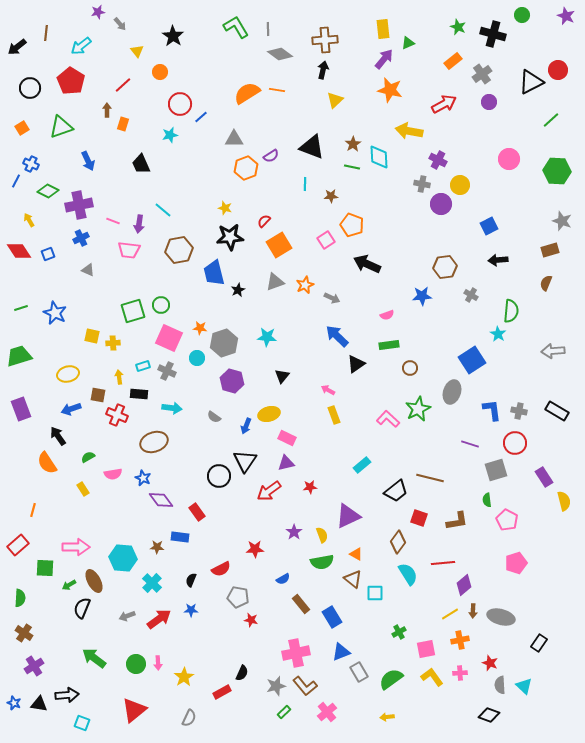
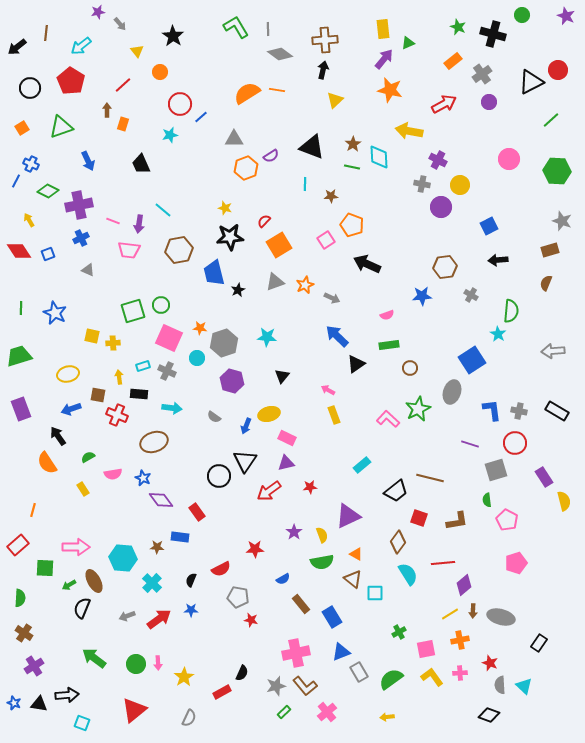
purple circle at (441, 204): moved 3 px down
green line at (21, 308): rotated 72 degrees counterclockwise
